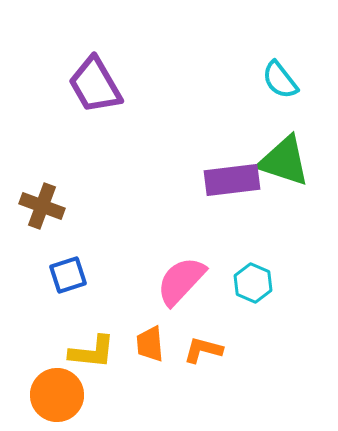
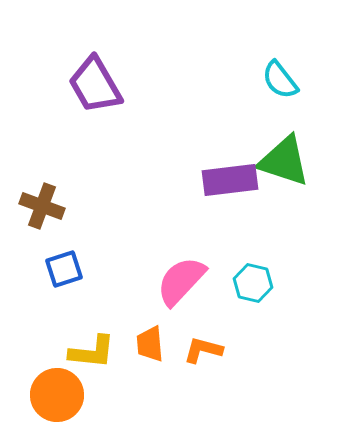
purple rectangle: moved 2 px left
blue square: moved 4 px left, 6 px up
cyan hexagon: rotated 9 degrees counterclockwise
